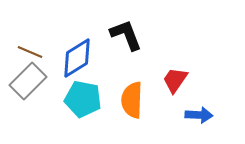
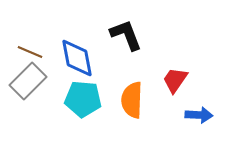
blue diamond: rotated 69 degrees counterclockwise
cyan pentagon: rotated 6 degrees counterclockwise
